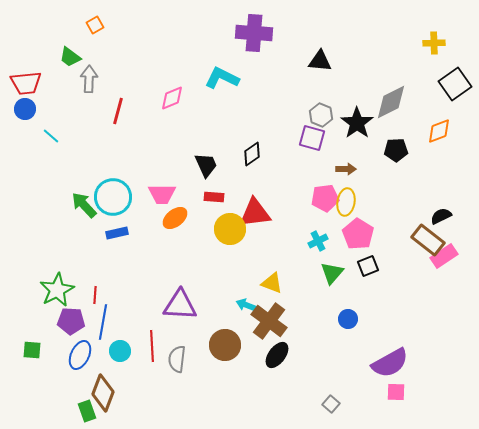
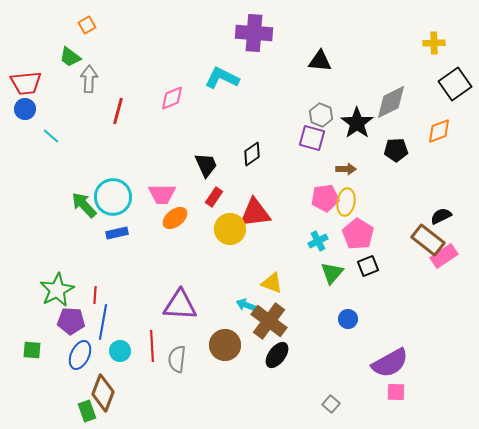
orange square at (95, 25): moved 8 px left
red rectangle at (214, 197): rotated 60 degrees counterclockwise
